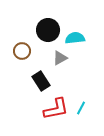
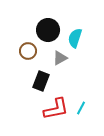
cyan semicircle: rotated 66 degrees counterclockwise
brown circle: moved 6 px right
black rectangle: rotated 54 degrees clockwise
